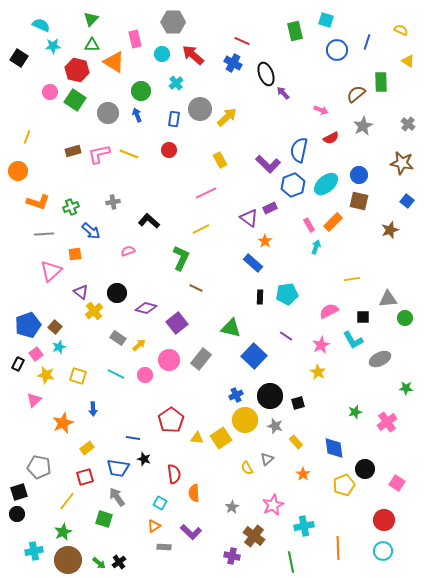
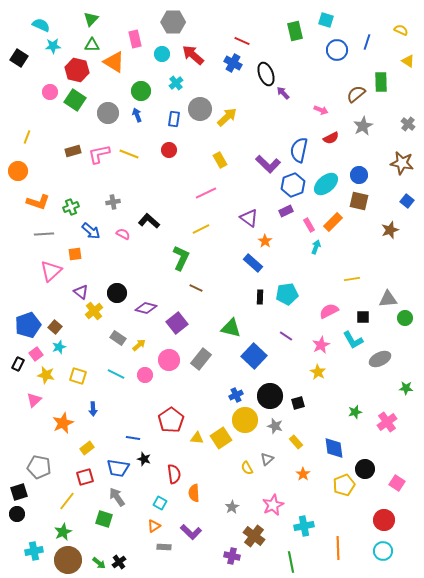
purple rectangle at (270, 208): moved 16 px right, 3 px down
pink semicircle at (128, 251): moved 5 px left, 17 px up; rotated 48 degrees clockwise
